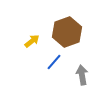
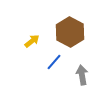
brown hexagon: moved 3 px right; rotated 12 degrees counterclockwise
